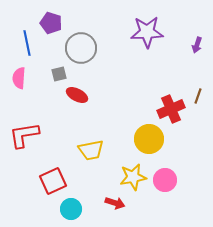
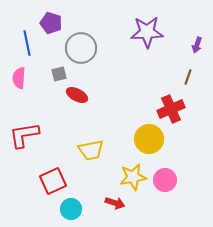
brown line: moved 10 px left, 19 px up
